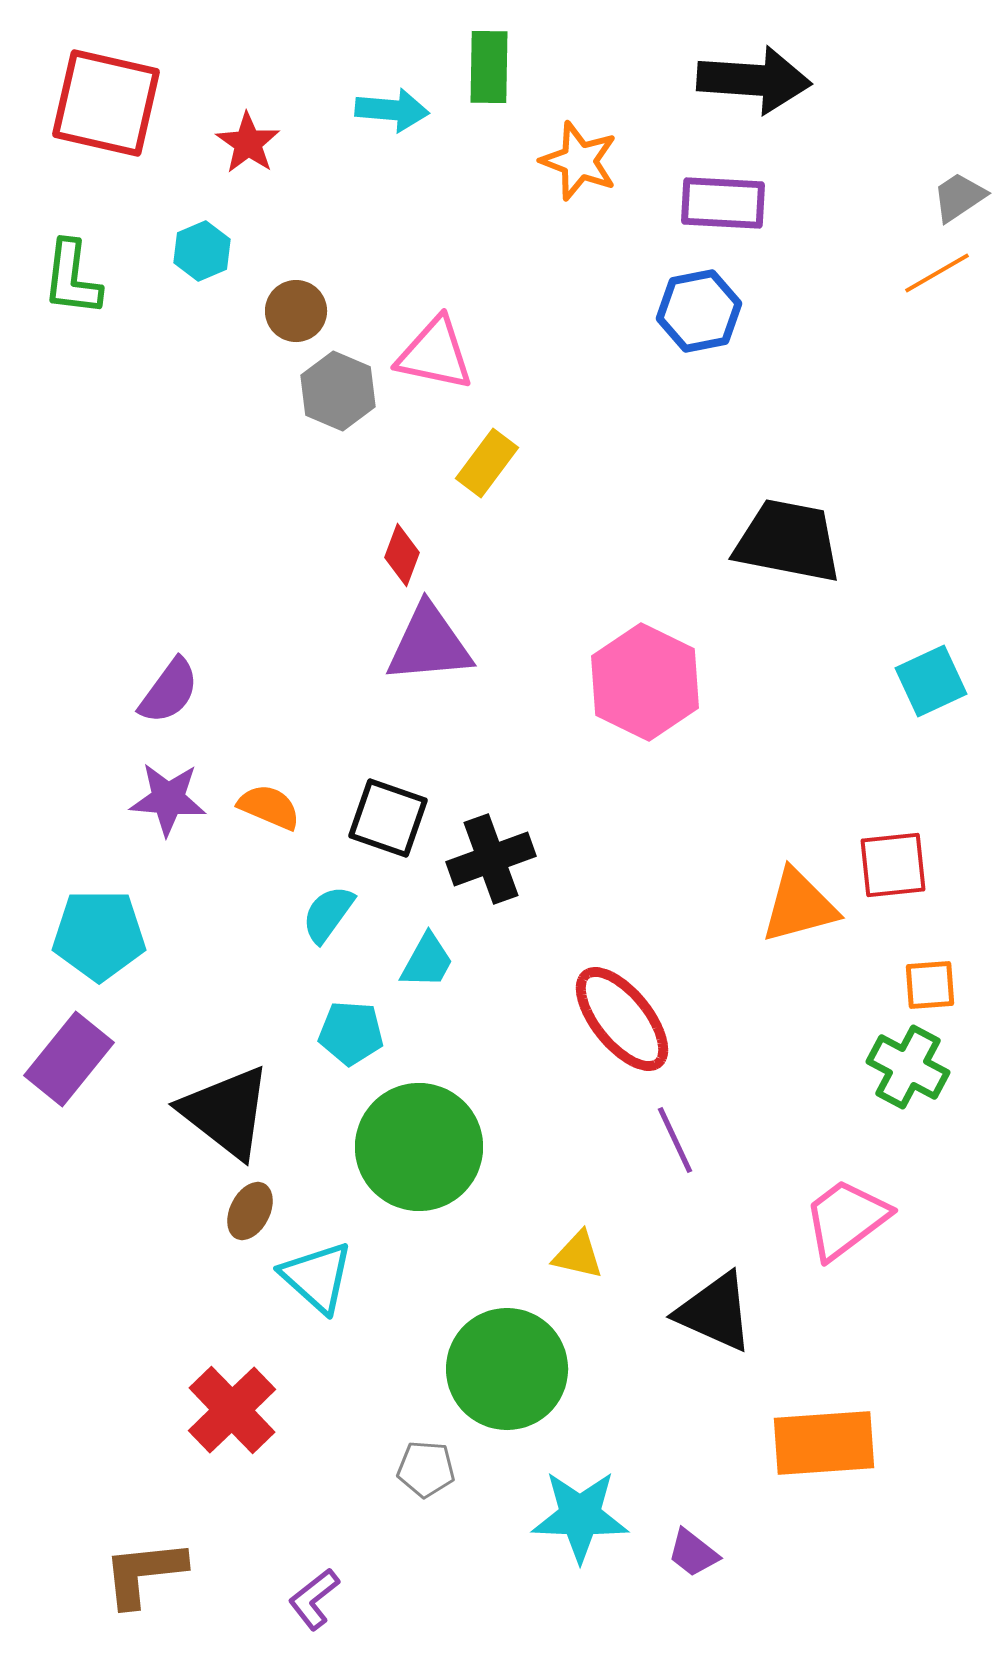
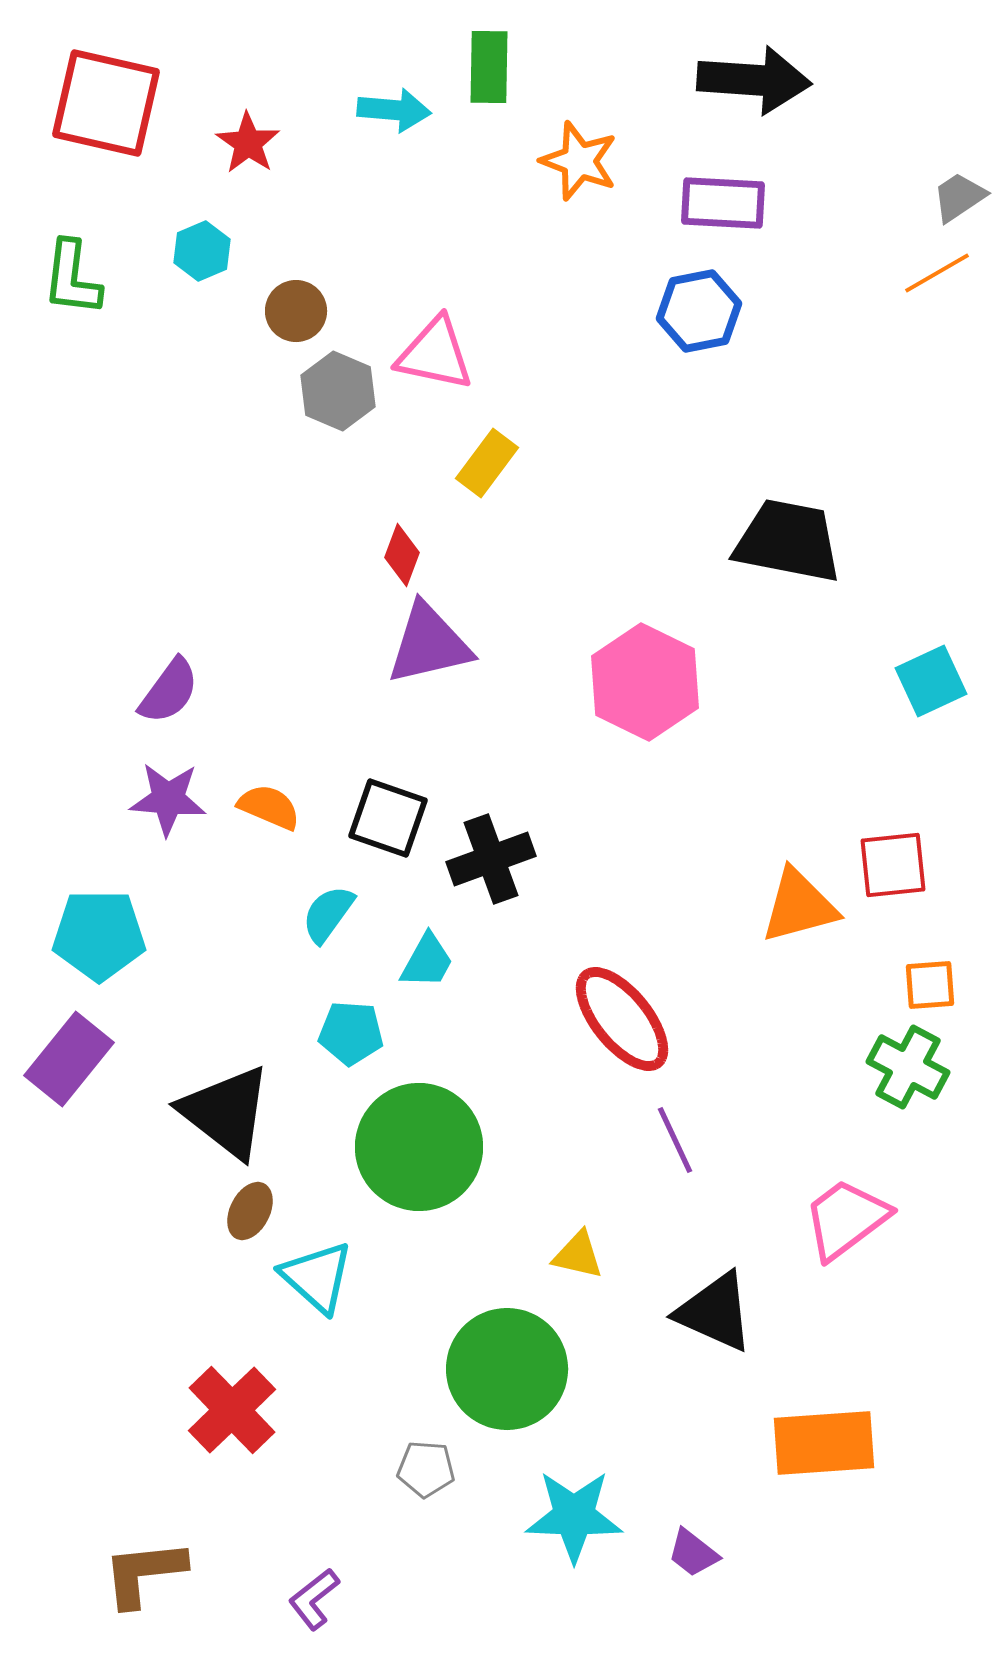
cyan arrow at (392, 110): moved 2 px right
purple triangle at (429, 644): rotated 8 degrees counterclockwise
cyan star at (580, 1516): moved 6 px left
